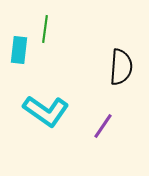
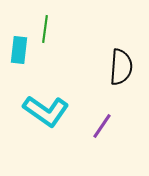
purple line: moved 1 px left
